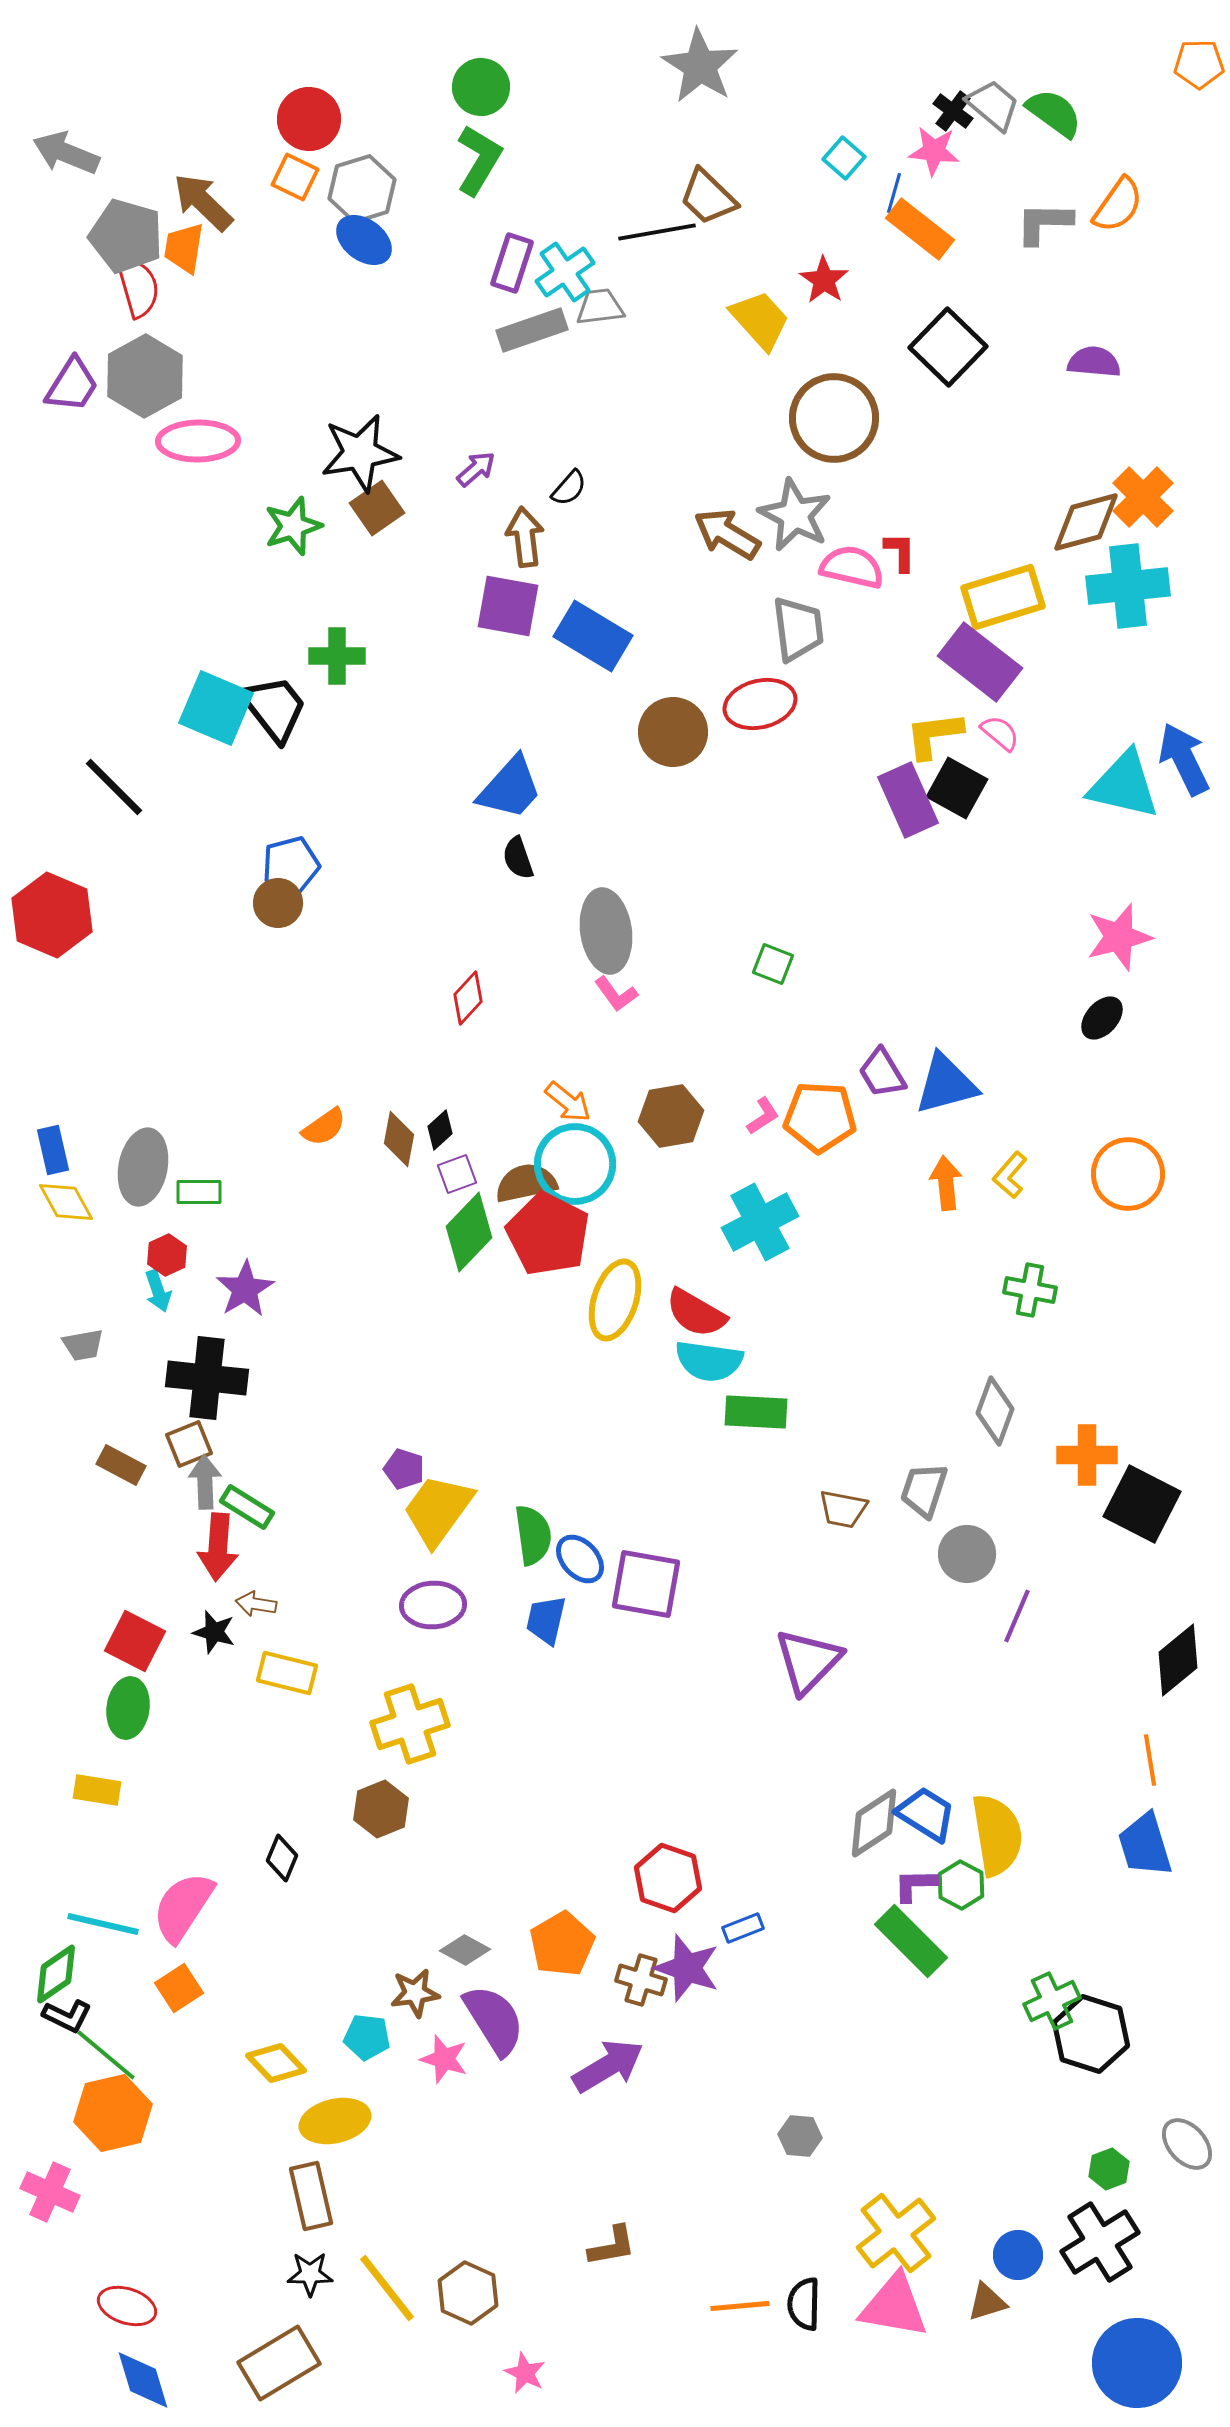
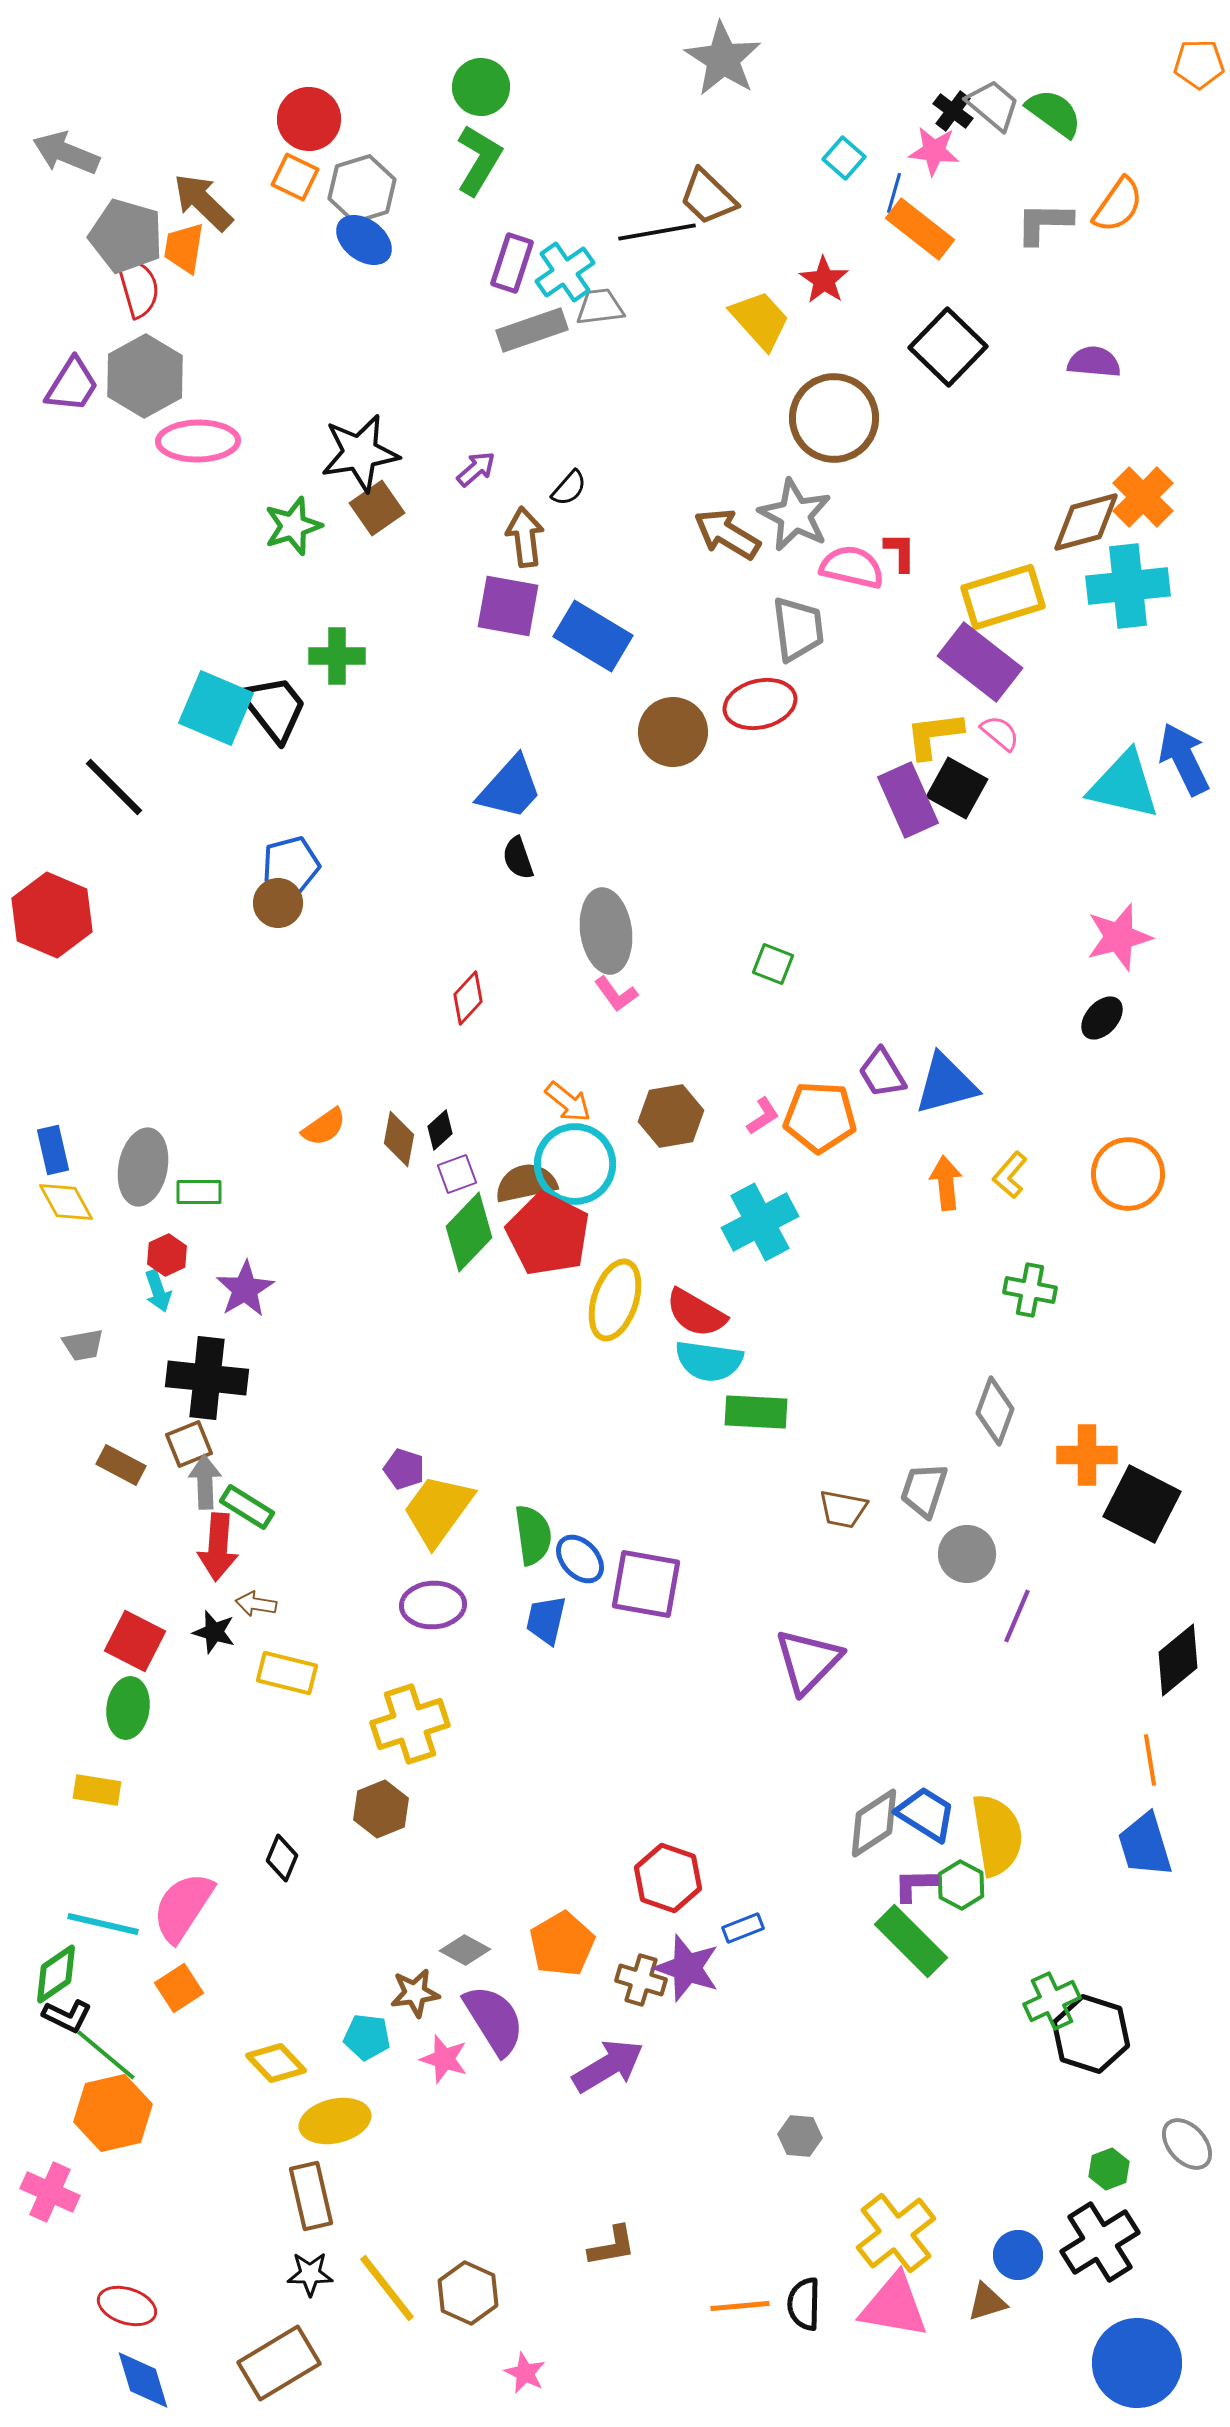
gray star at (700, 66): moved 23 px right, 7 px up
